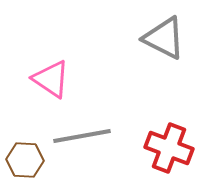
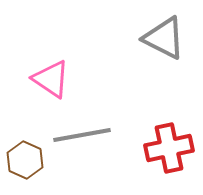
gray line: moved 1 px up
red cross: rotated 33 degrees counterclockwise
brown hexagon: rotated 21 degrees clockwise
